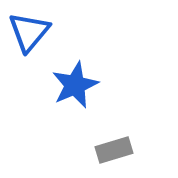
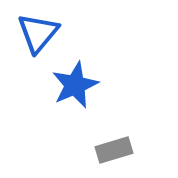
blue triangle: moved 9 px right, 1 px down
